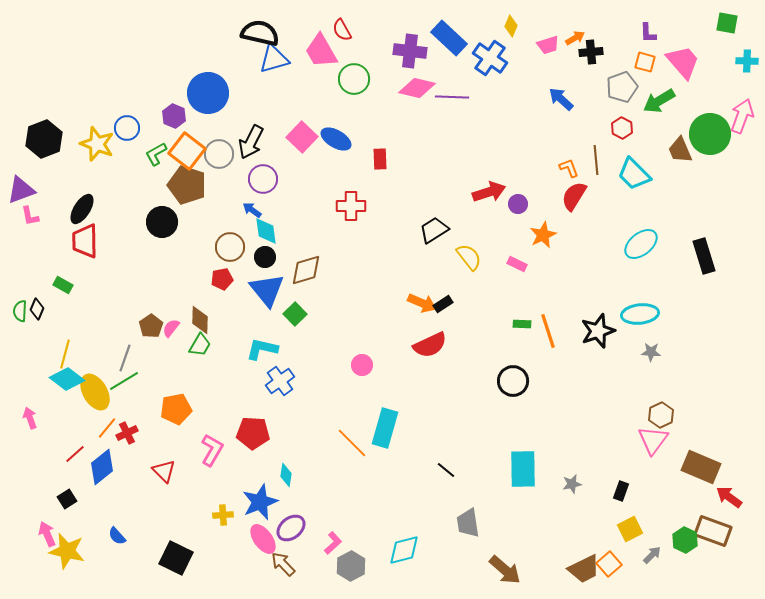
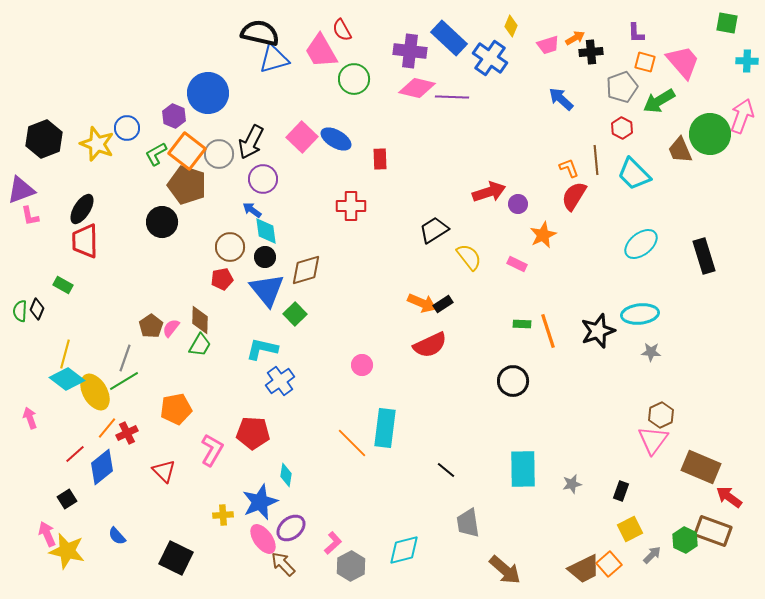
purple L-shape at (648, 33): moved 12 px left
cyan rectangle at (385, 428): rotated 9 degrees counterclockwise
